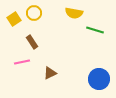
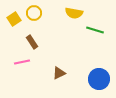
brown triangle: moved 9 px right
